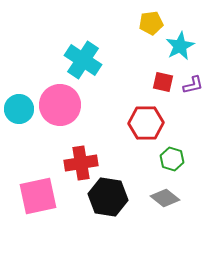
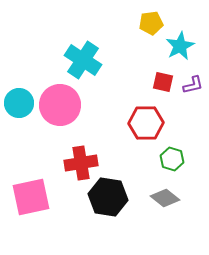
cyan circle: moved 6 px up
pink square: moved 7 px left, 1 px down
